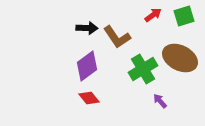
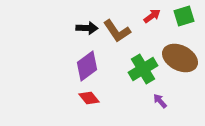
red arrow: moved 1 px left, 1 px down
brown L-shape: moved 6 px up
